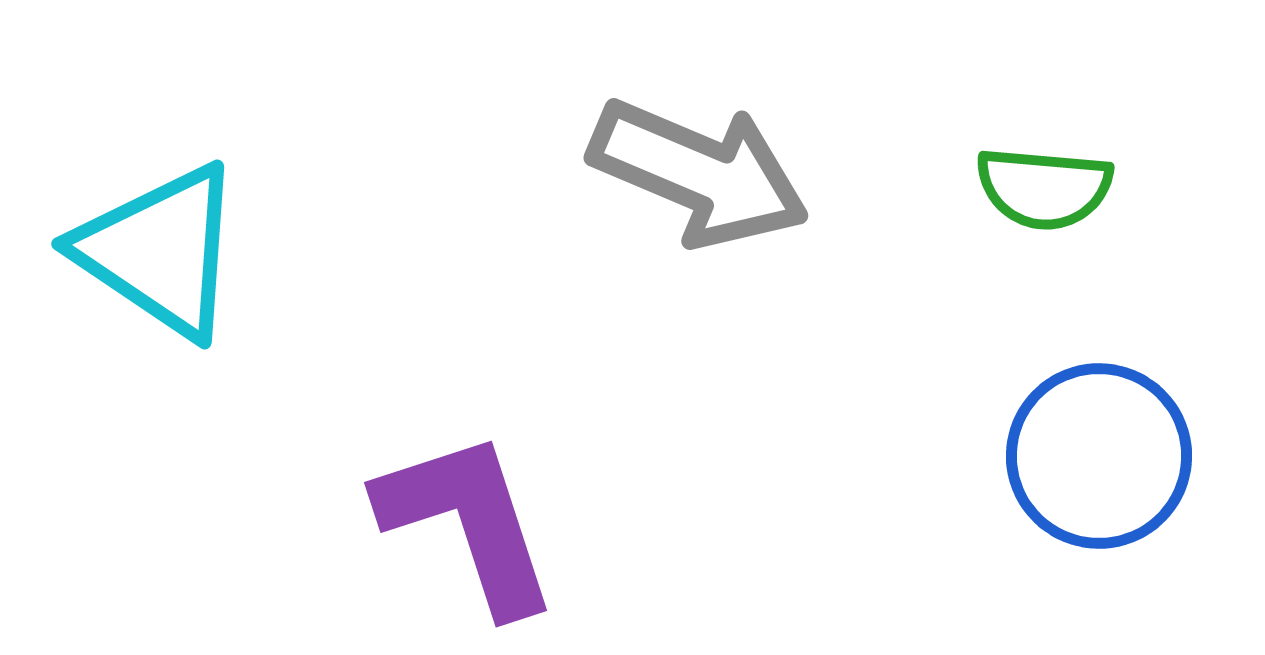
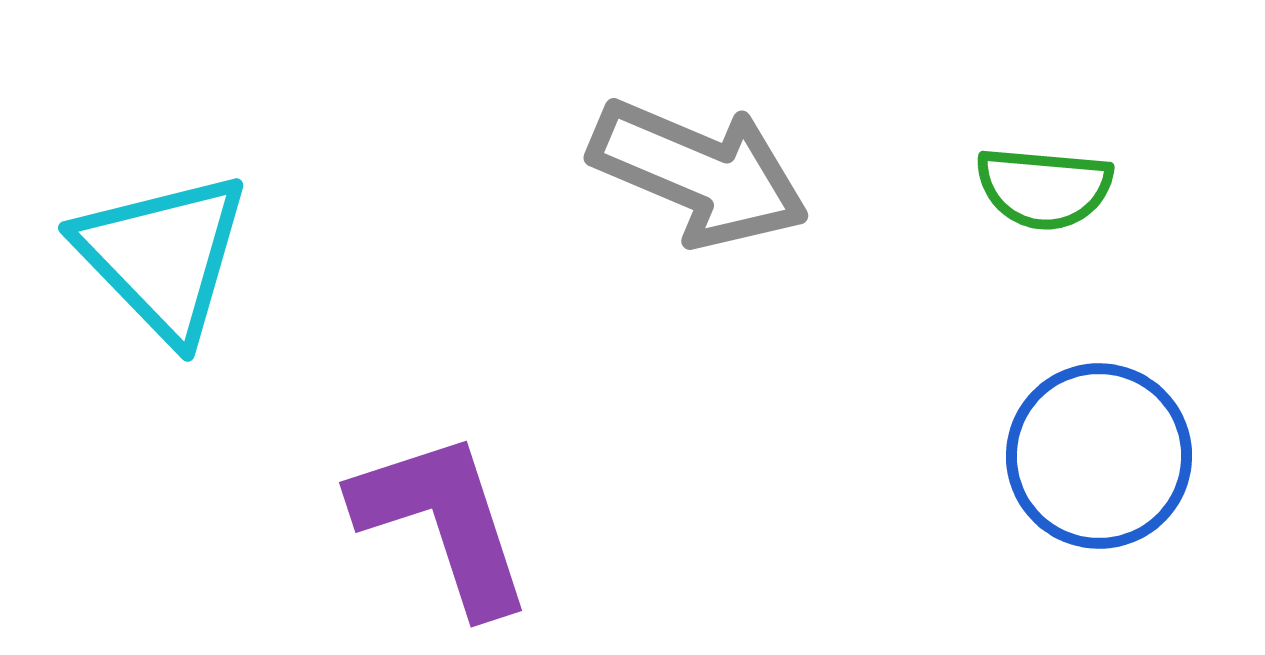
cyan triangle: moved 3 px right, 5 px down; rotated 12 degrees clockwise
purple L-shape: moved 25 px left
